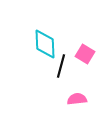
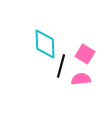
pink semicircle: moved 4 px right, 20 px up
